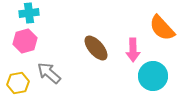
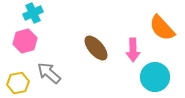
cyan cross: moved 4 px right; rotated 18 degrees counterclockwise
cyan circle: moved 2 px right, 1 px down
